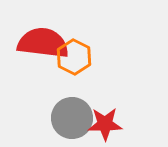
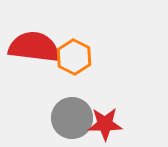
red semicircle: moved 9 px left, 4 px down
